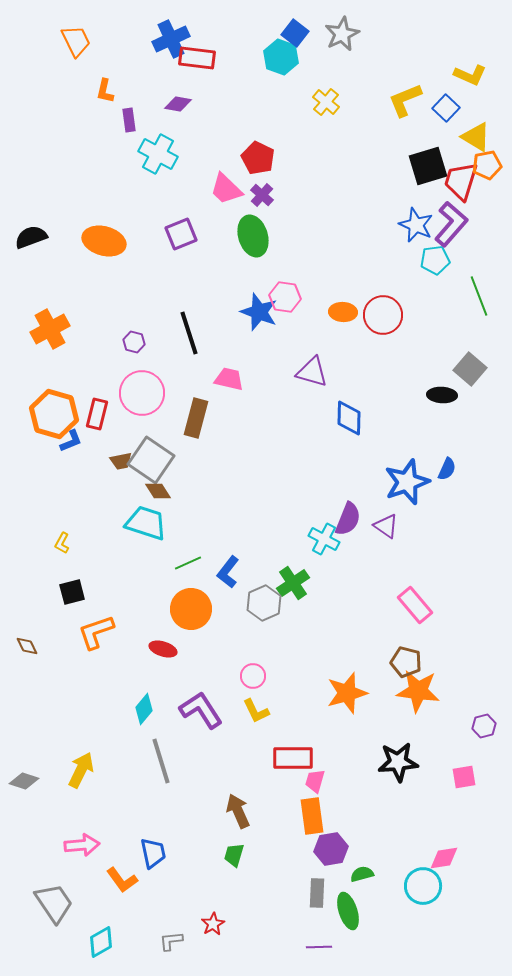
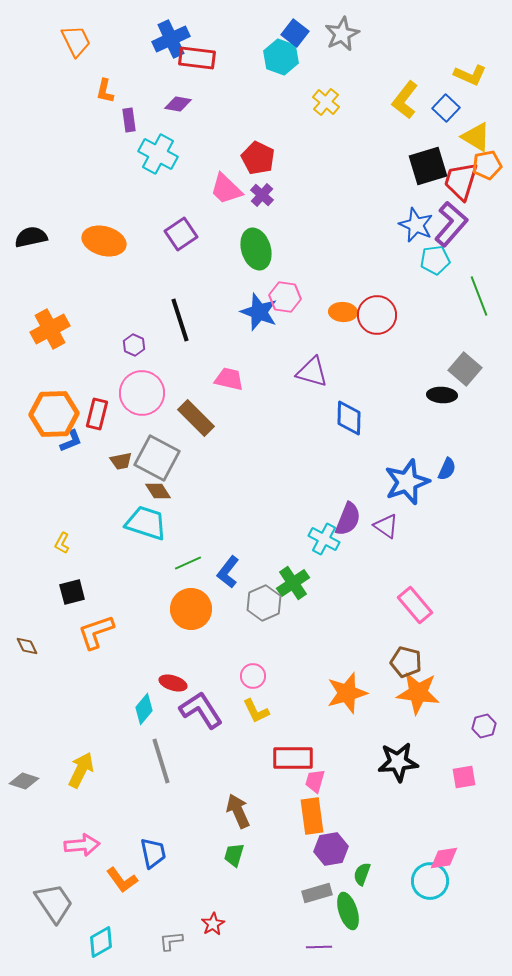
yellow L-shape at (405, 100): rotated 30 degrees counterclockwise
purple square at (181, 234): rotated 12 degrees counterclockwise
green ellipse at (253, 236): moved 3 px right, 13 px down
black semicircle at (31, 237): rotated 8 degrees clockwise
red circle at (383, 315): moved 6 px left
black line at (189, 333): moved 9 px left, 13 px up
purple hexagon at (134, 342): moved 3 px down; rotated 10 degrees clockwise
gray square at (470, 369): moved 5 px left
orange hexagon at (54, 414): rotated 18 degrees counterclockwise
brown rectangle at (196, 418): rotated 60 degrees counterclockwise
gray square at (151, 460): moved 6 px right, 2 px up; rotated 6 degrees counterclockwise
red ellipse at (163, 649): moved 10 px right, 34 px down
orange star at (418, 691): moved 2 px down
green semicircle at (362, 874): rotated 55 degrees counterclockwise
cyan circle at (423, 886): moved 7 px right, 5 px up
gray rectangle at (317, 893): rotated 72 degrees clockwise
